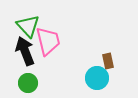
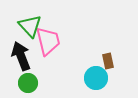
green triangle: moved 2 px right
black arrow: moved 4 px left, 5 px down
cyan circle: moved 1 px left
